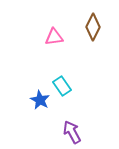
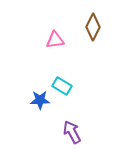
pink triangle: moved 1 px right, 3 px down
cyan rectangle: rotated 24 degrees counterclockwise
blue star: rotated 30 degrees counterclockwise
